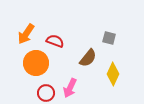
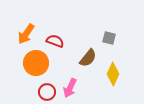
red circle: moved 1 px right, 1 px up
